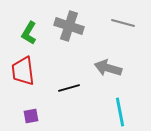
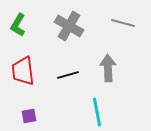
gray cross: rotated 12 degrees clockwise
green L-shape: moved 11 px left, 8 px up
gray arrow: rotated 72 degrees clockwise
black line: moved 1 px left, 13 px up
cyan line: moved 23 px left
purple square: moved 2 px left
